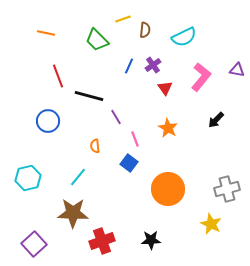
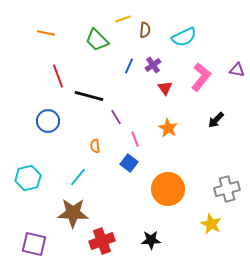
purple square: rotated 35 degrees counterclockwise
